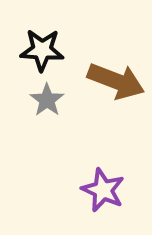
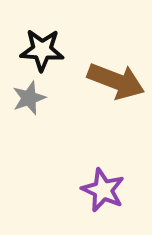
gray star: moved 18 px left, 2 px up; rotated 16 degrees clockwise
